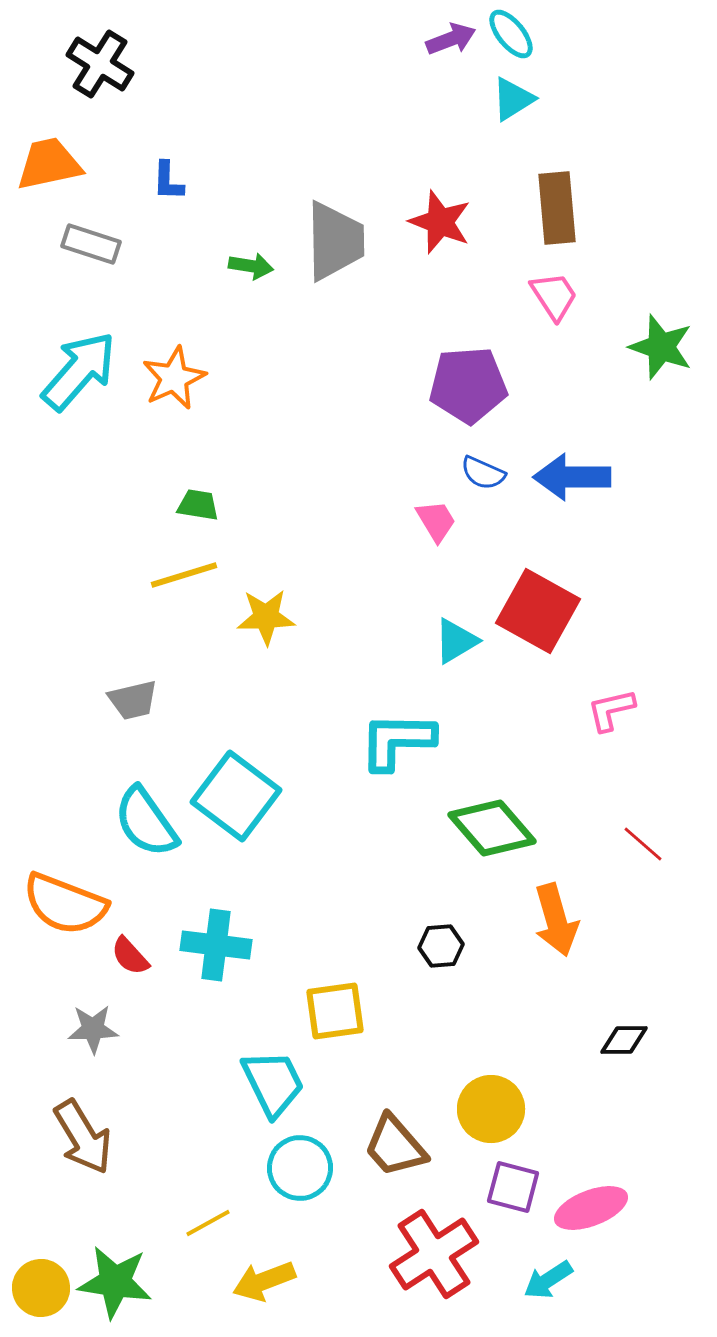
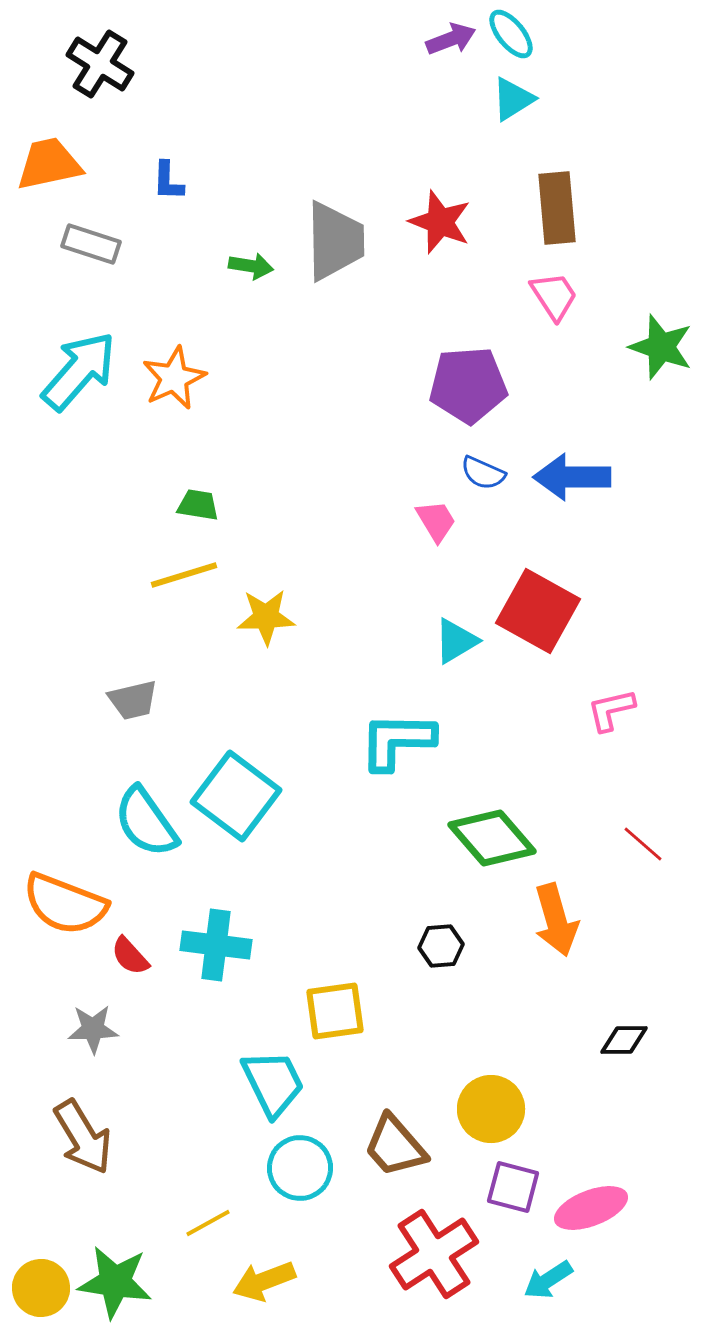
green diamond at (492, 828): moved 10 px down
